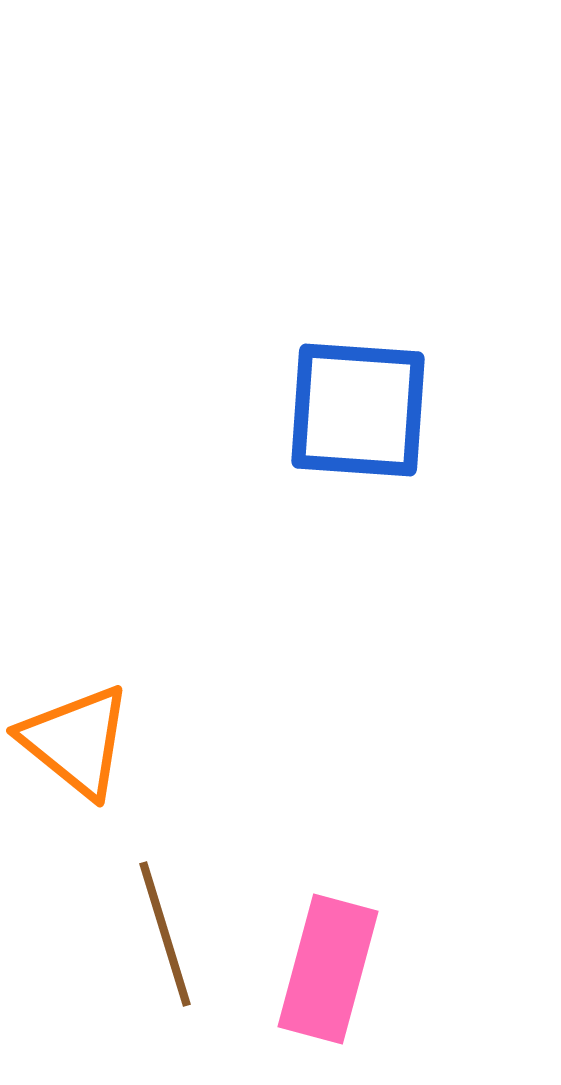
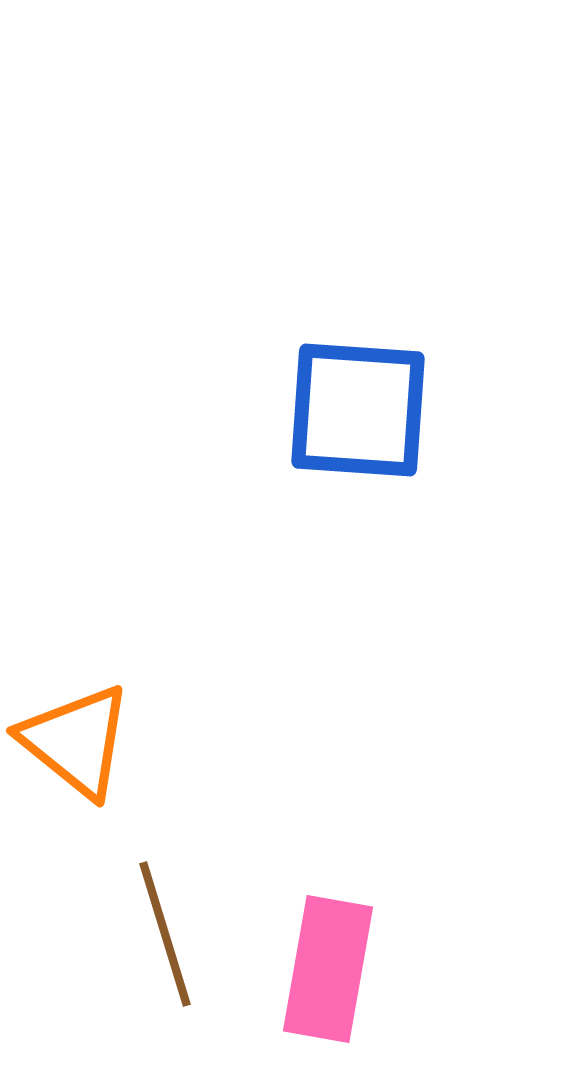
pink rectangle: rotated 5 degrees counterclockwise
